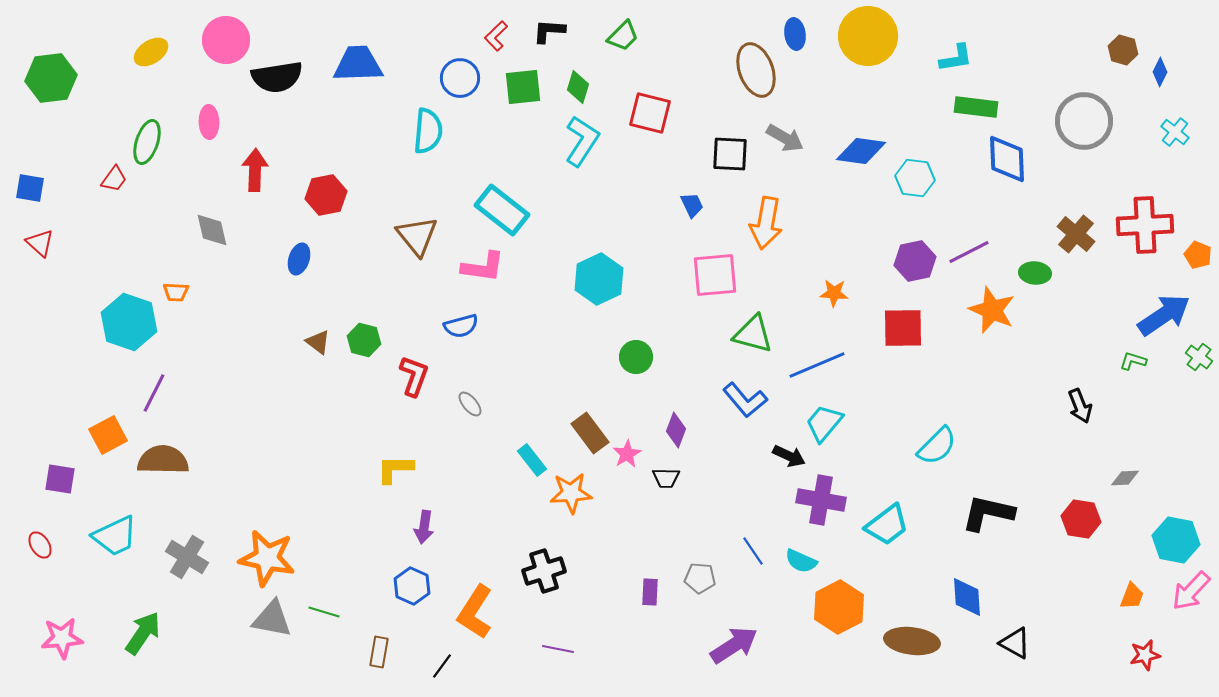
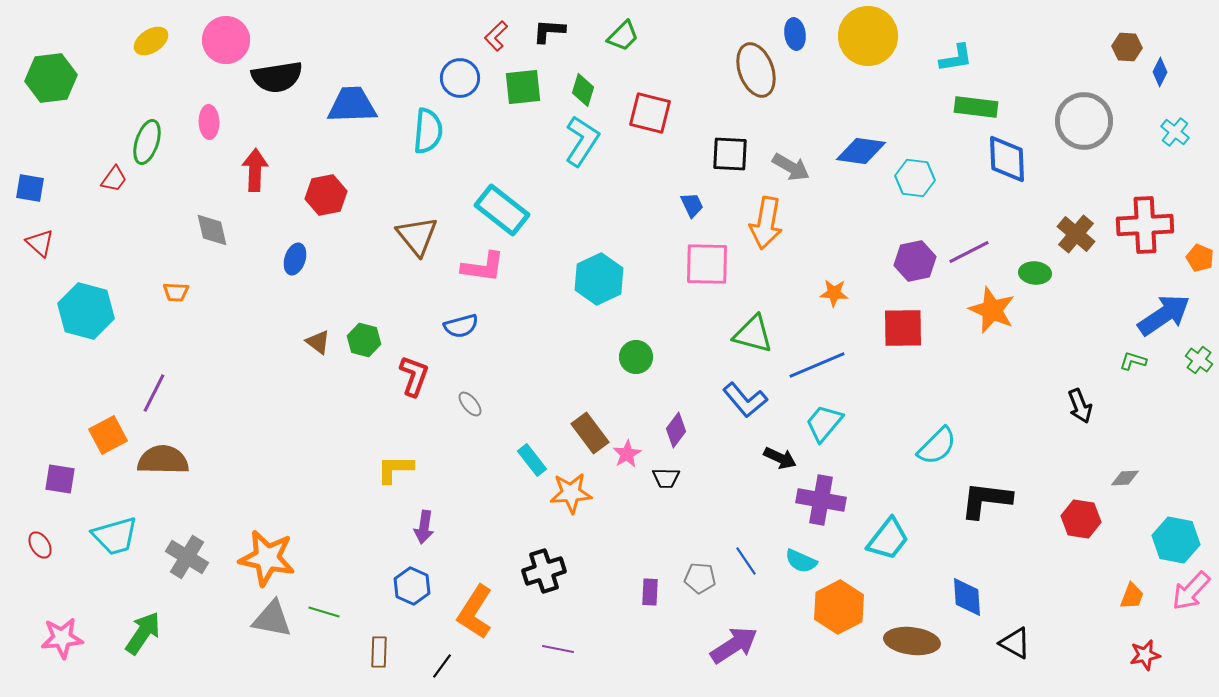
brown hexagon at (1123, 50): moved 4 px right, 3 px up; rotated 12 degrees counterclockwise
yellow ellipse at (151, 52): moved 11 px up
blue trapezoid at (358, 64): moved 6 px left, 41 px down
green diamond at (578, 87): moved 5 px right, 3 px down
gray arrow at (785, 138): moved 6 px right, 29 px down
orange pentagon at (1198, 255): moved 2 px right, 3 px down
blue ellipse at (299, 259): moved 4 px left
pink square at (715, 275): moved 8 px left, 11 px up; rotated 6 degrees clockwise
cyan hexagon at (129, 322): moved 43 px left, 11 px up; rotated 4 degrees counterclockwise
green cross at (1199, 357): moved 3 px down
purple diamond at (676, 430): rotated 16 degrees clockwise
black arrow at (789, 456): moved 9 px left, 2 px down
black L-shape at (988, 513): moved 2 px left, 13 px up; rotated 6 degrees counterclockwise
cyan trapezoid at (887, 525): moved 1 px right, 14 px down; rotated 15 degrees counterclockwise
cyan trapezoid at (115, 536): rotated 9 degrees clockwise
blue line at (753, 551): moved 7 px left, 10 px down
brown rectangle at (379, 652): rotated 8 degrees counterclockwise
